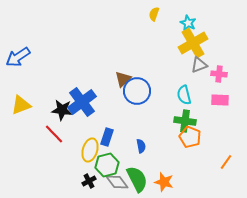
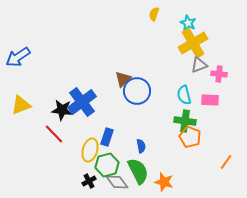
pink rectangle: moved 10 px left
green semicircle: moved 1 px right, 8 px up
